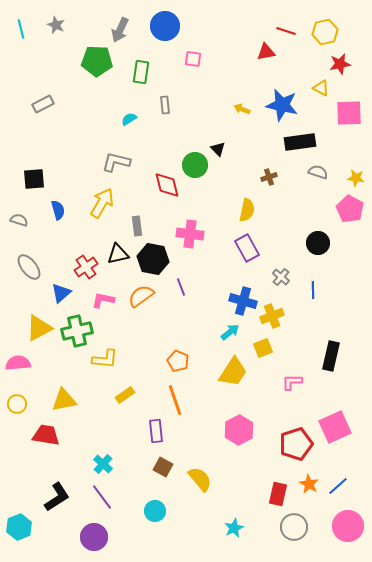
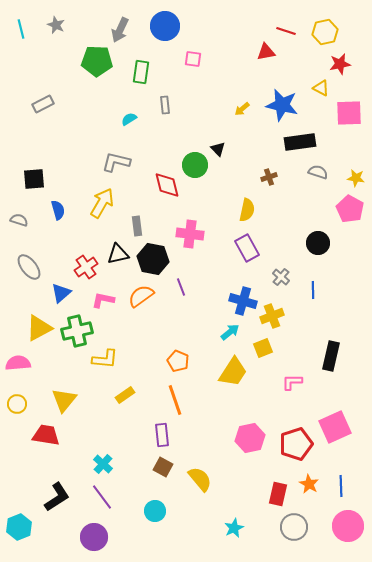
yellow arrow at (242, 109): rotated 63 degrees counterclockwise
yellow triangle at (64, 400): rotated 40 degrees counterclockwise
pink hexagon at (239, 430): moved 11 px right, 8 px down; rotated 16 degrees clockwise
purple rectangle at (156, 431): moved 6 px right, 4 px down
blue line at (338, 486): moved 3 px right; rotated 50 degrees counterclockwise
